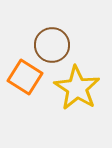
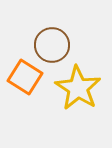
yellow star: moved 1 px right
